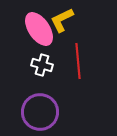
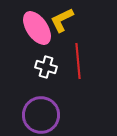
pink ellipse: moved 2 px left, 1 px up
white cross: moved 4 px right, 2 px down
purple circle: moved 1 px right, 3 px down
